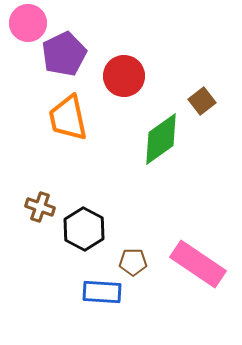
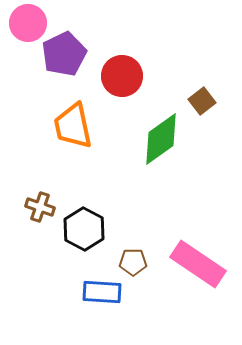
red circle: moved 2 px left
orange trapezoid: moved 5 px right, 8 px down
